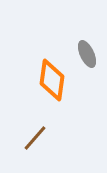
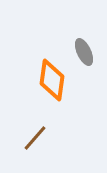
gray ellipse: moved 3 px left, 2 px up
